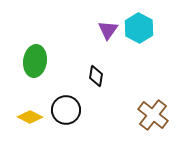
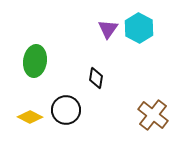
purple triangle: moved 1 px up
black diamond: moved 2 px down
